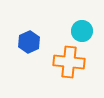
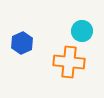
blue hexagon: moved 7 px left, 1 px down
